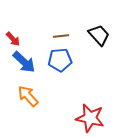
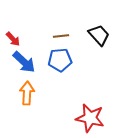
orange arrow: moved 1 px left, 3 px up; rotated 45 degrees clockwise
